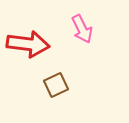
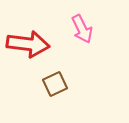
brown square: moved 1 px left, 1 px up
